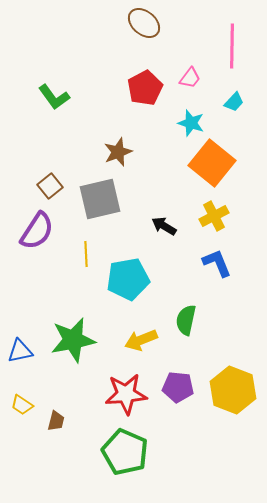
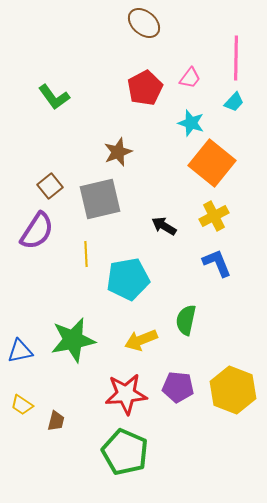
pink line: moved 4 px right, 12 px down
